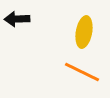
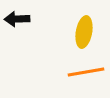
orange line: moved 4 px right; rotated 36 degrees counterclockwise
